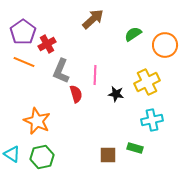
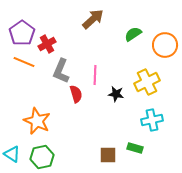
purple pentagon: moved 1 px left, 1 px down
